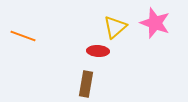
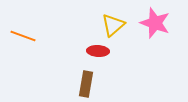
yellow triangle: moved 2 px left, 2 px up
